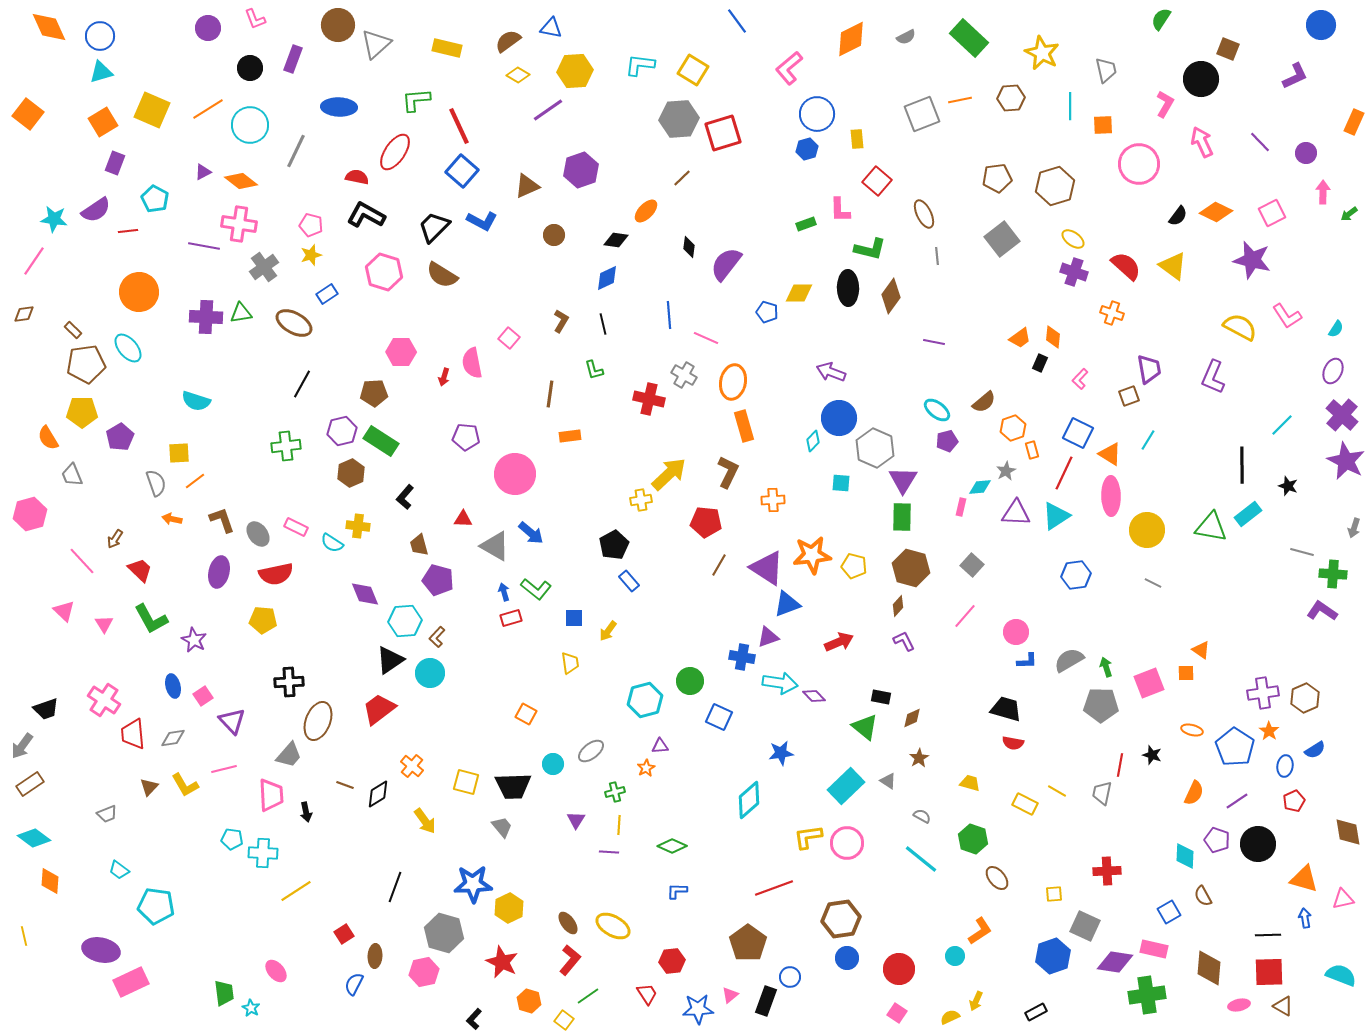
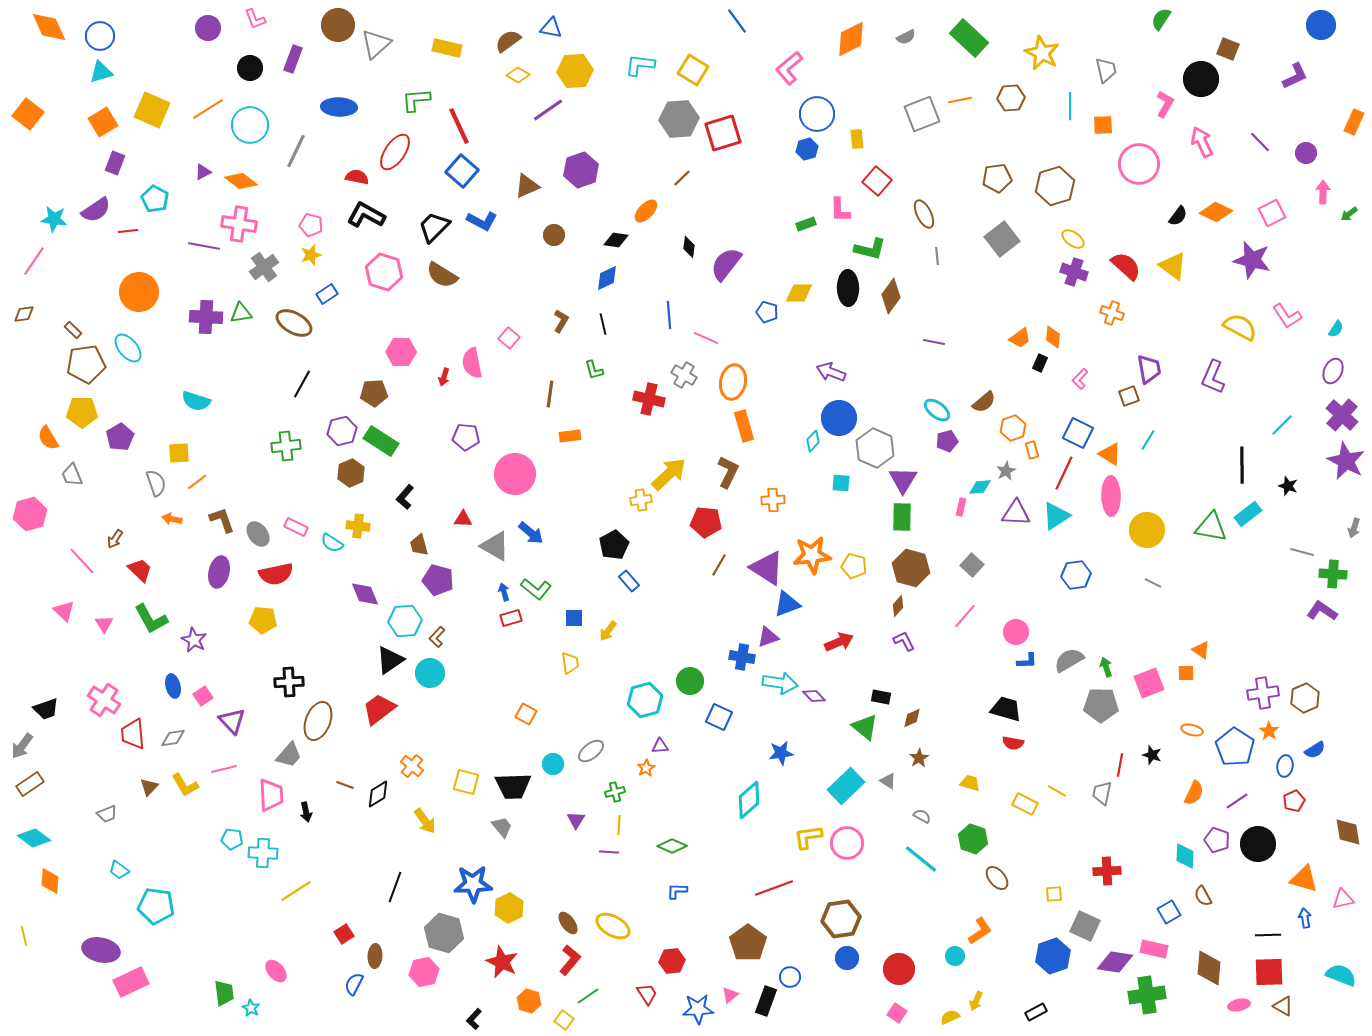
orange line at (195, 481): moved 2 px right, 1 px down
